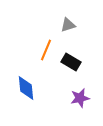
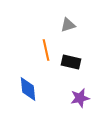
orange line: rotated 35 degrees counterclockwise
black rectangle: rotated 18 degrees counterclockwise
blue diamond: moved 2 px right, 1 px down
